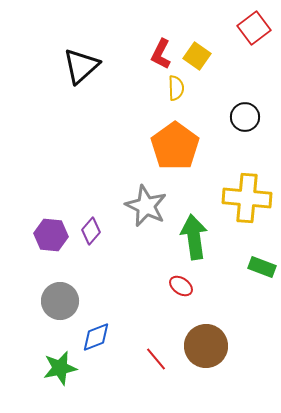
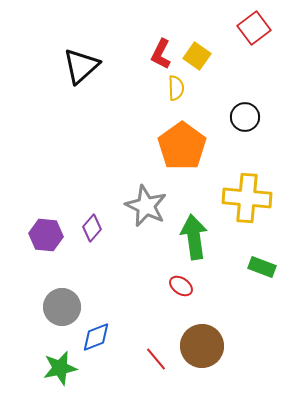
orange pentagon: moved 7 px right
purple diamond: moved 1 px right, 3 px up
purple hexagon: moved 5 px left
gray circle: moved 2 px right, 6 px down
brown circle: moved 4 px left
